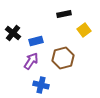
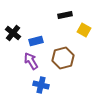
black rectangle: moved 1 px right, 1 px down
yellow square: rotated 24 degrees counterclockwise
purple arrow: rotated 66 degrees counterclockwise
